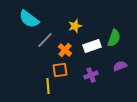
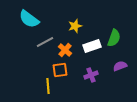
gray line: moved 2 px down; rotated 18 degrees clockwise
